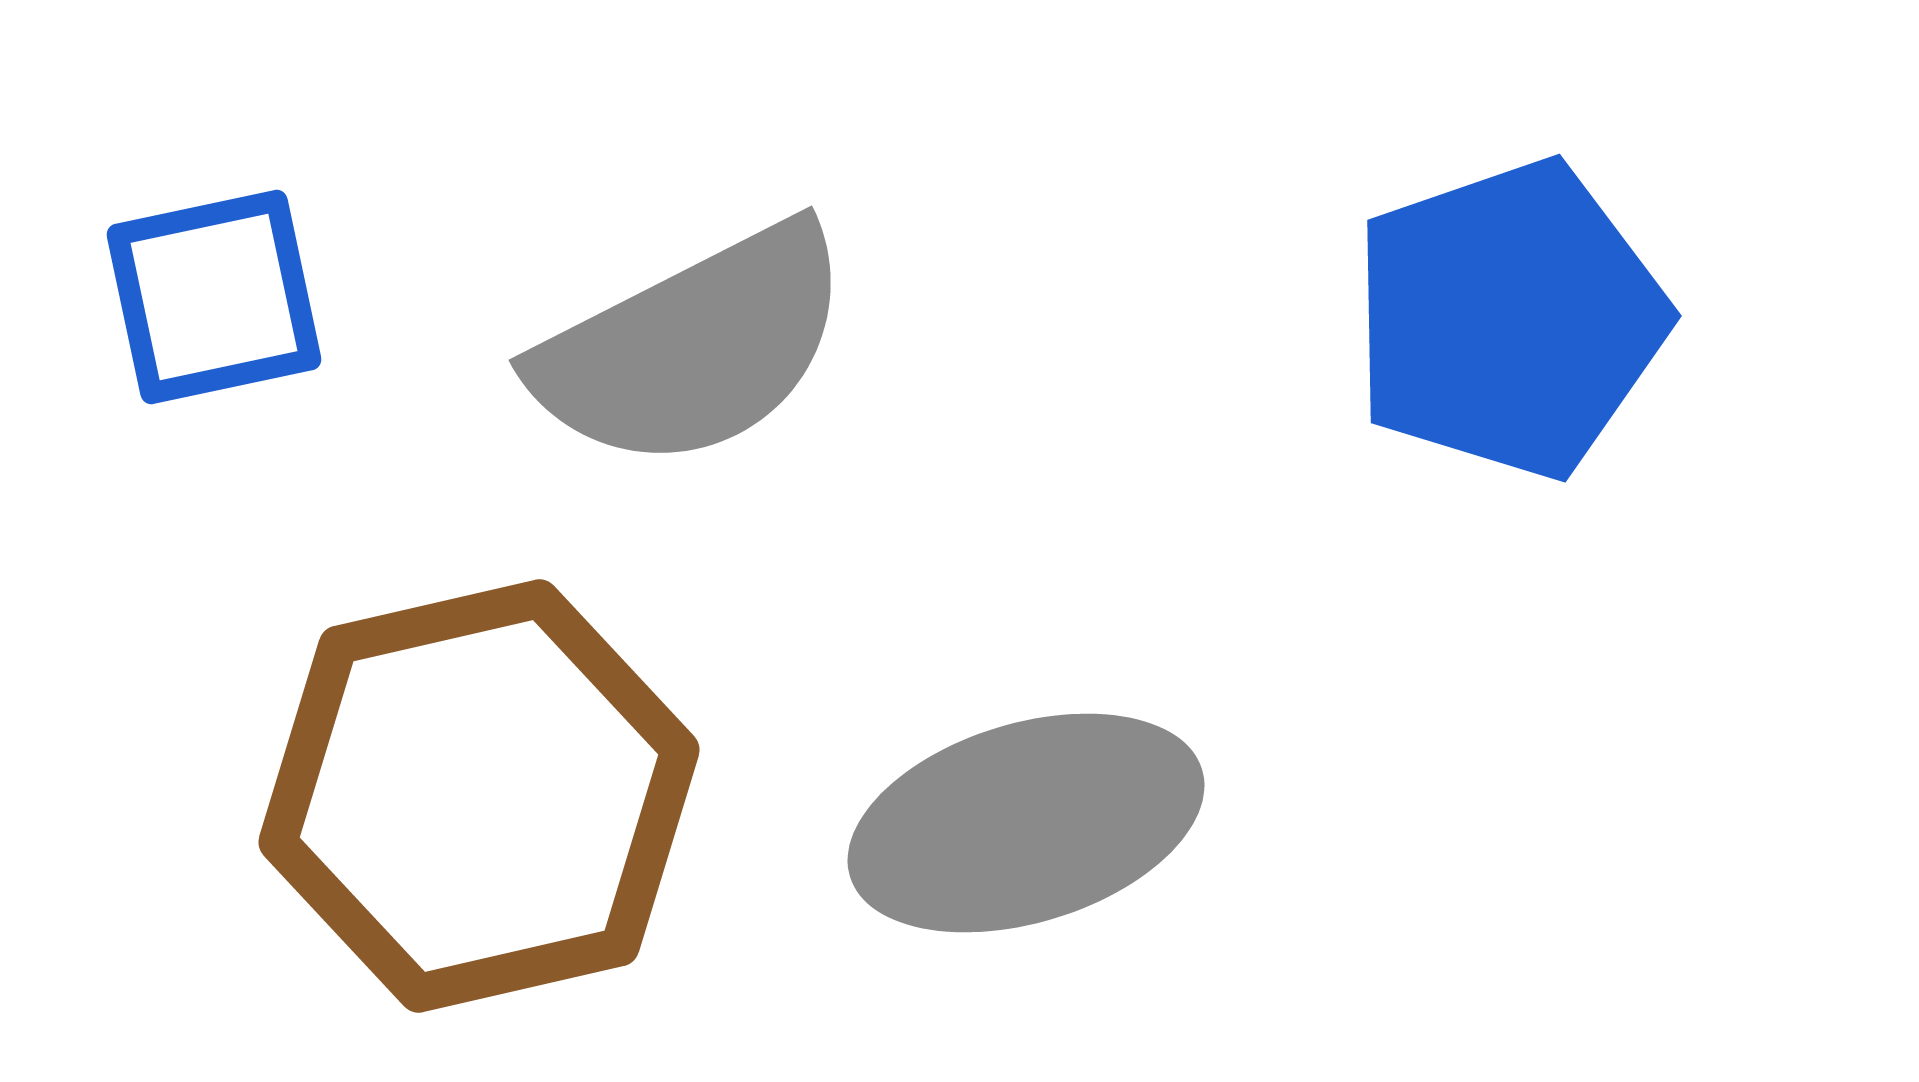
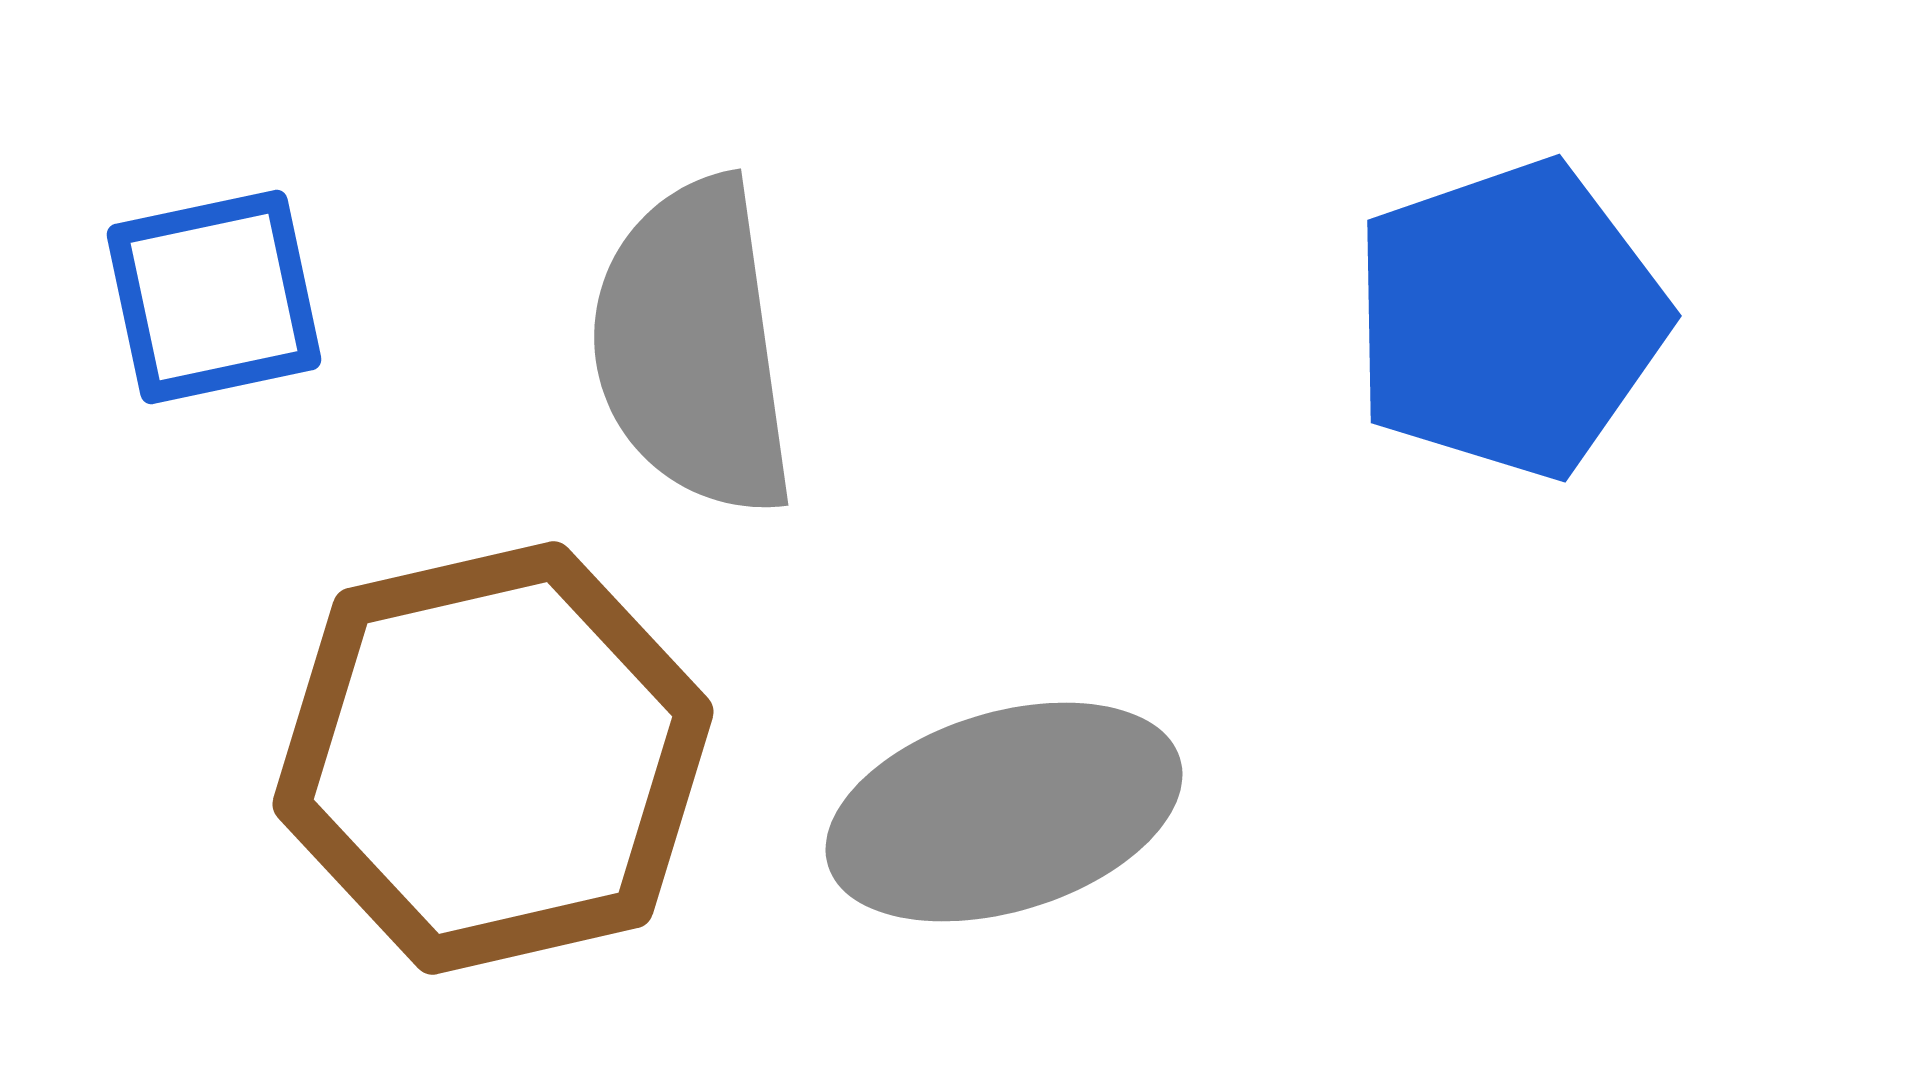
gray semicircle: rotated 109 degrees clockwise
brown hexagon: moved 14 px right, 38 px up
gray ellipse: moved 22 px left, 11 px up
